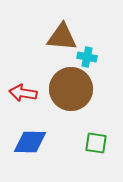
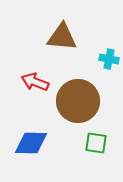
cyan cross: moved 22 px right, 2 px down
brown circle: moved 7 px right, 12 px down
red arrow: moved 12 px right, 11 px up; rotated 12 degrees clockwise
blue diamond: moved 1 px right, 1 px down
